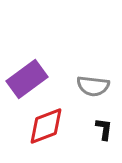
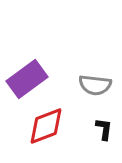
gray semicircle: moved 2 px right, 1 px up
